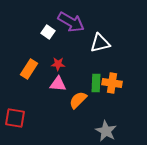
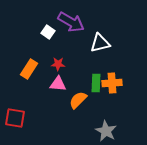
orange cross: rotated 12 degrees counterclockwise
